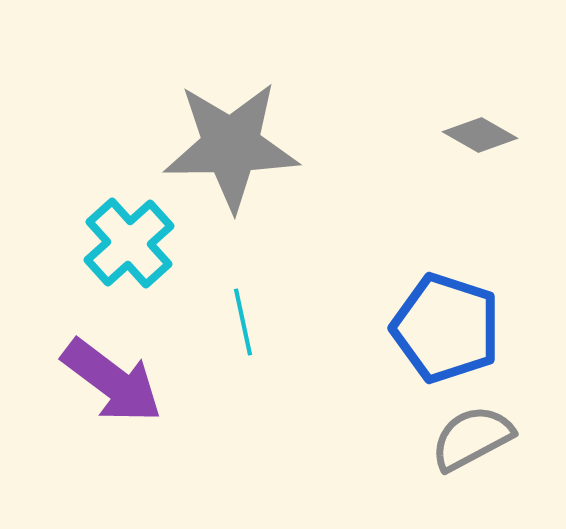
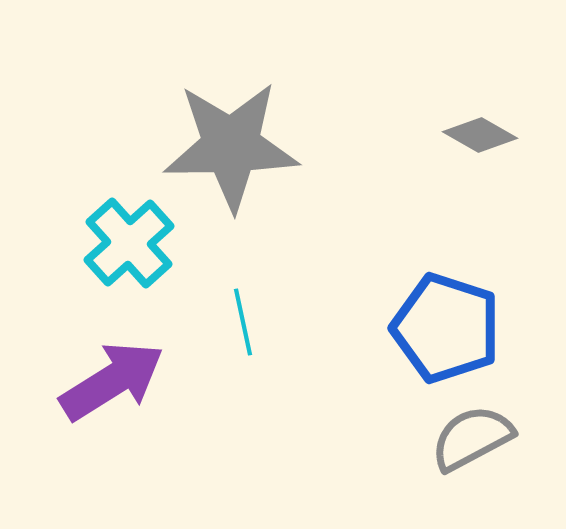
purple arrow: rotated 69 degrees counterclockwise
